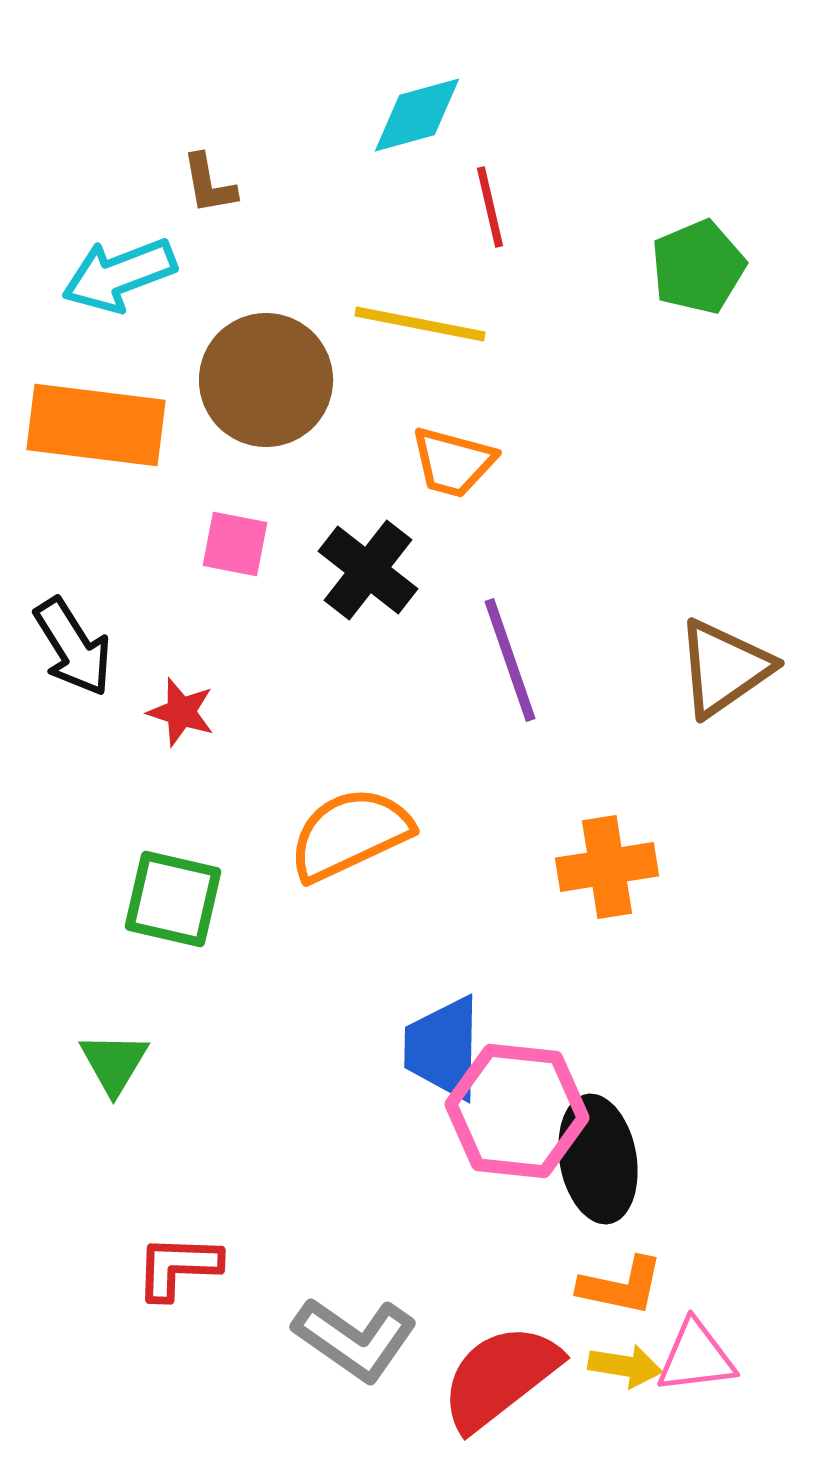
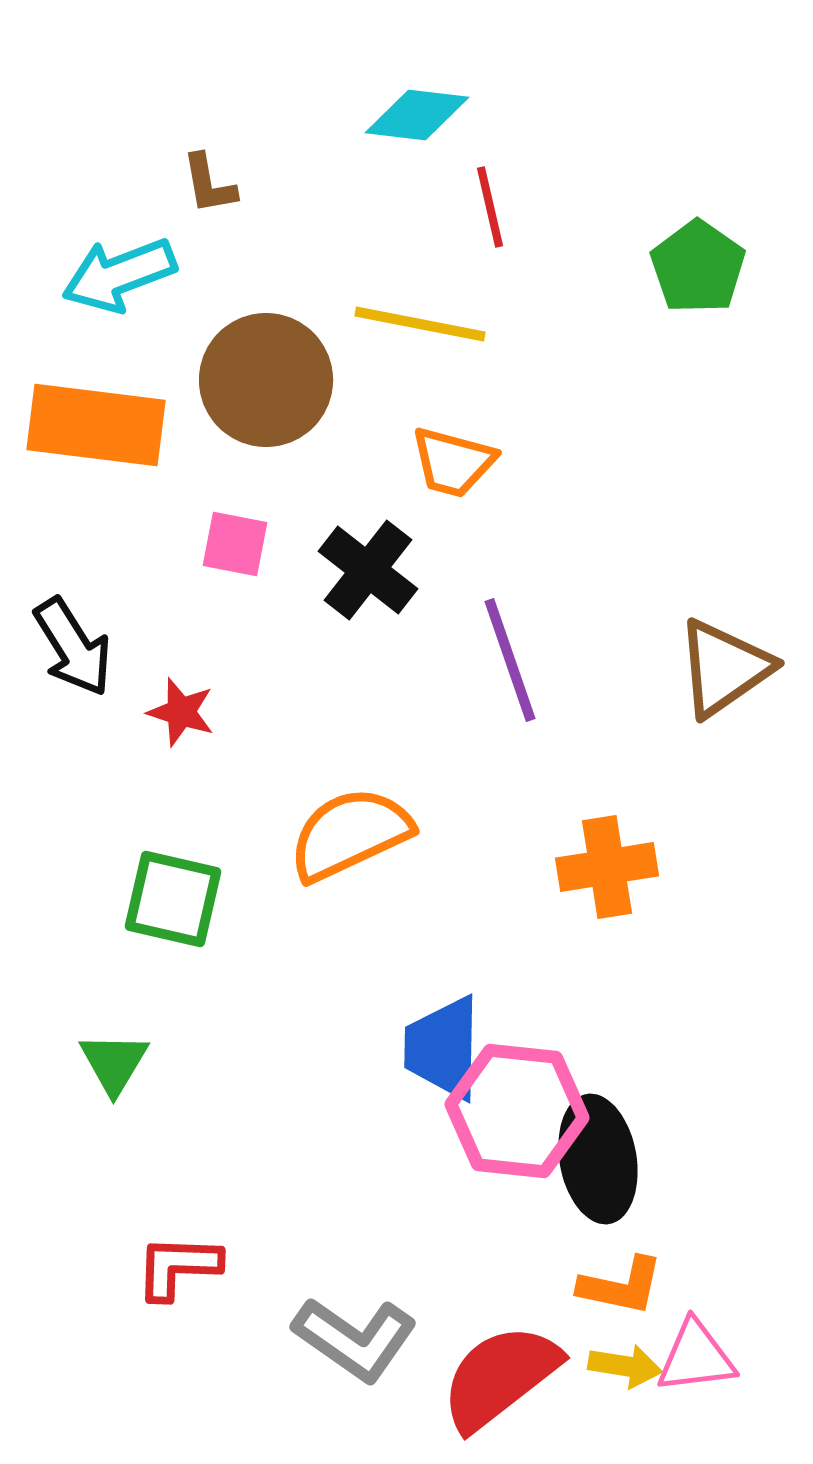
cyan diamond: rotated 22 degrees clockwise
green pentagon: rotated 14 degrees counterclockwise
